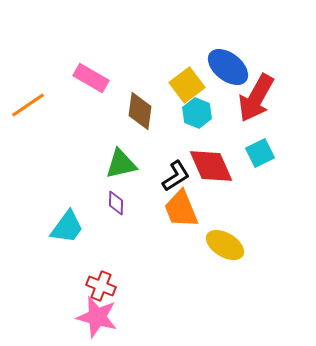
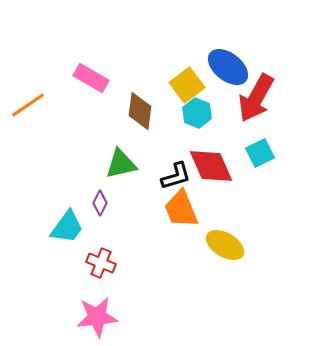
black L-shape: rotated 16 degrees clockwise
purple diamond: moved 16 px left; rotated 25 degrees clockwise
red cross: moved 23 px up
pink star: rotated 21 degrees counterclockwise
